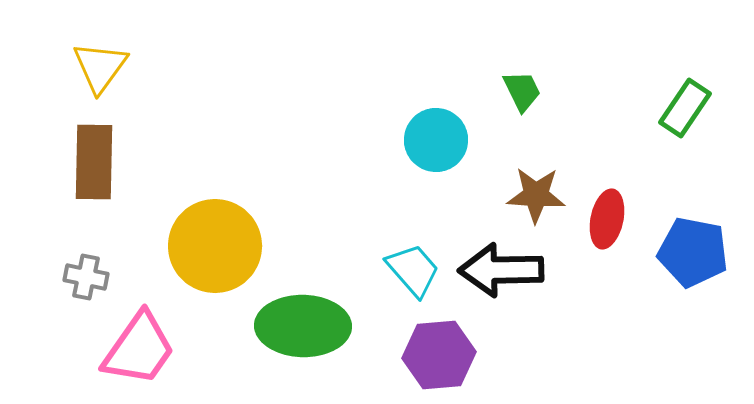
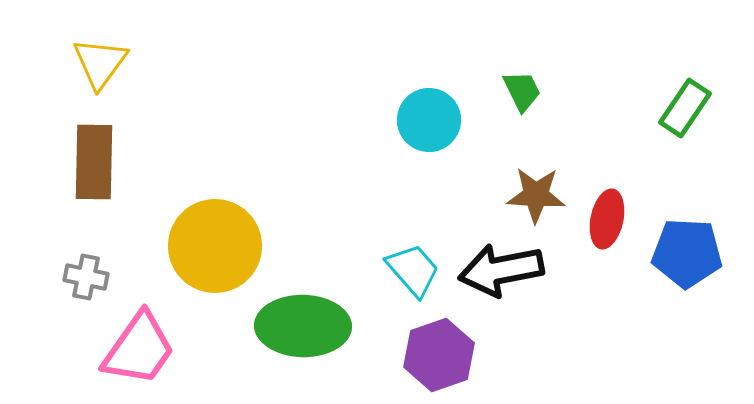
yellow triangle: moved 4 px up
cyan circle: moved 7 px left, 20 px up
blue pentagon: moved 6 px left, 1 px down; rotated 8 degrees counterclockwise
black arrow: rotated 10 degrees counterclockwise
purple hexagon: rotated 14 degrees counterclockwise
